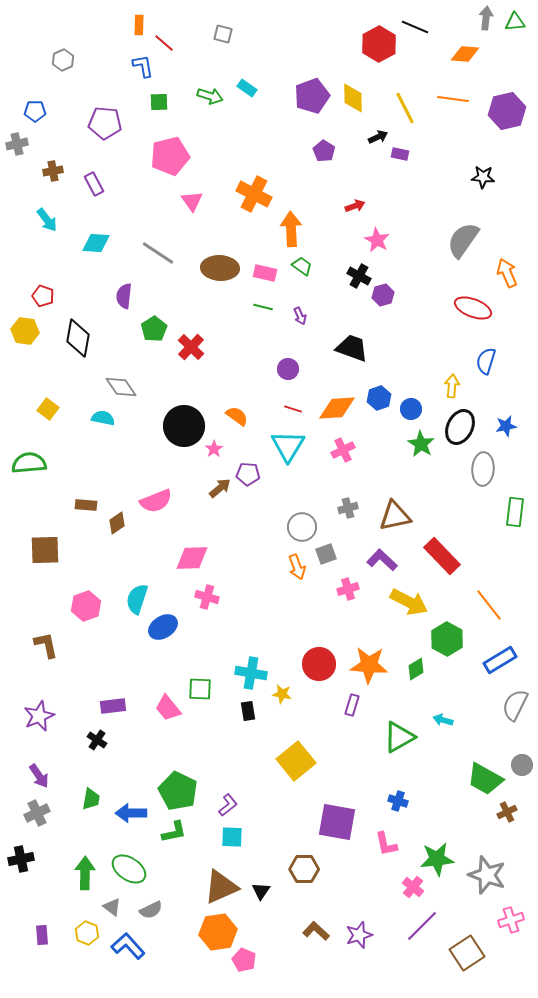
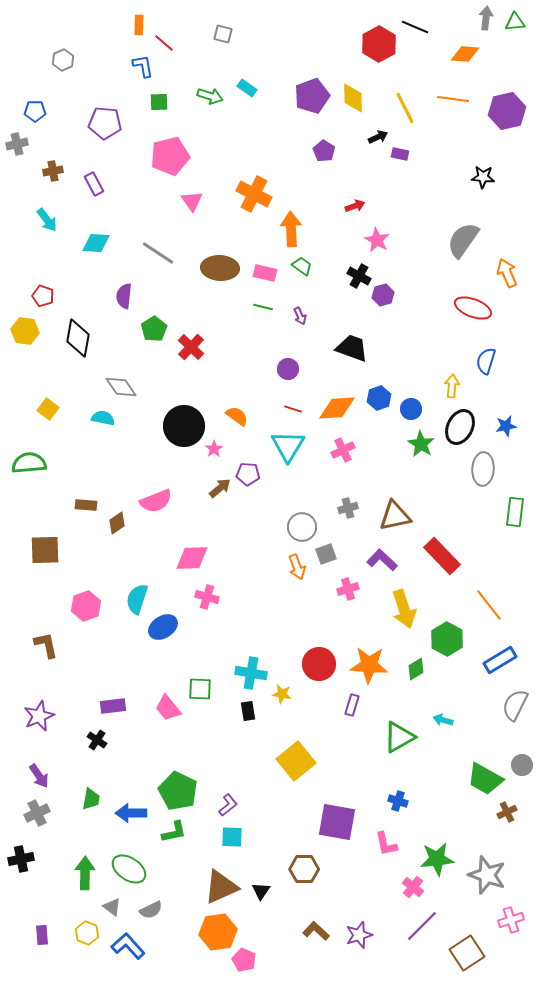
yellow arrow at (409, 602): moved 5 px left, 7 px down; rotated 45 degrees clockwise
